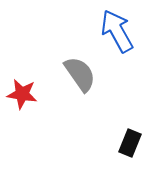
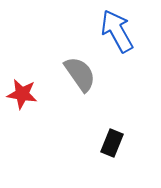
black rectangle: moved 18 px left
